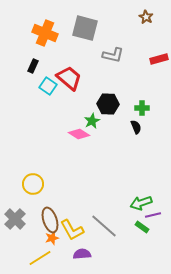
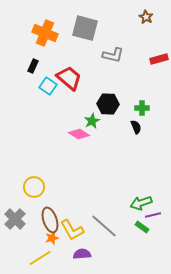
yellow circle: moved 1 px right, 3 px down
